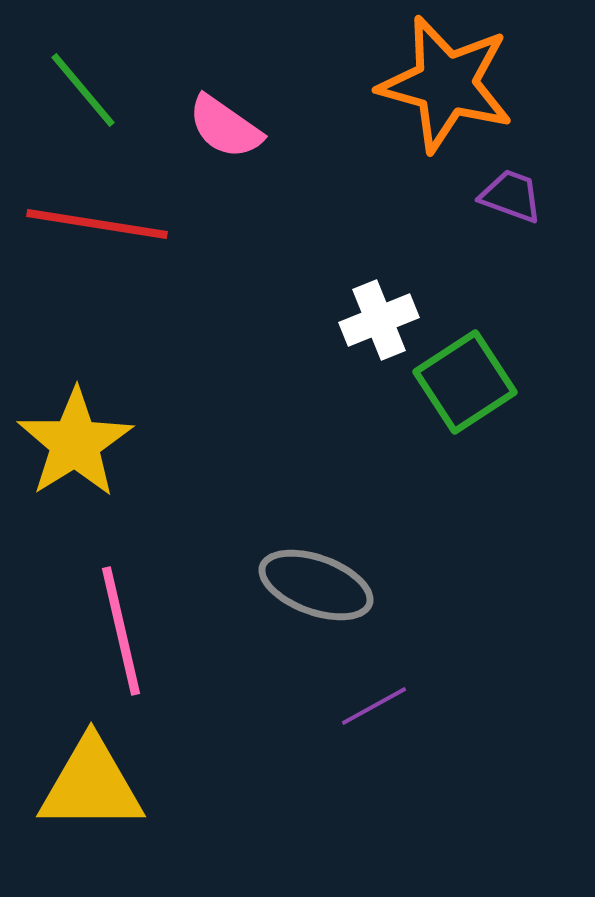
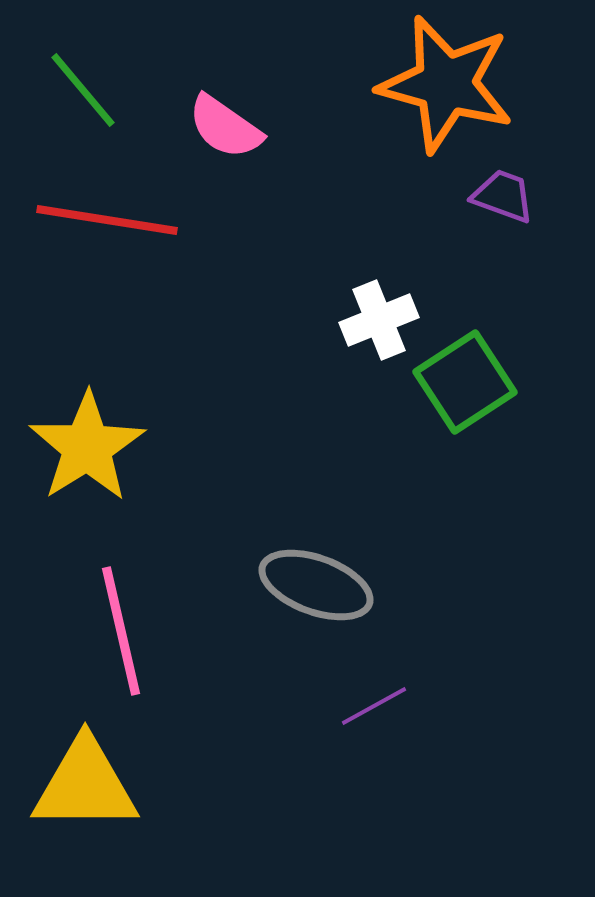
purple trapezoid: moved 8 px left
red line: moved 10 px right, 4 px up
yellow star: moved 12 px right, 4 px down
yellow triangle: moved 6 px left
